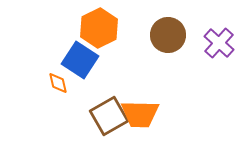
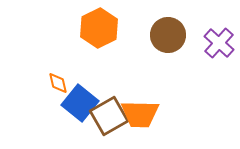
blue square: moved 43 px down; rotated 6 degrees clockwise
